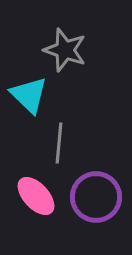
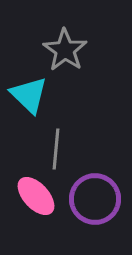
gray star: rotated 15 degrees clockwise
gray line: moved 3 px left, 6 px down
purple circle: moved 1 px left, 2 px down
